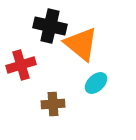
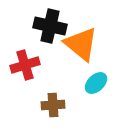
red cross: moved 4 px right
brown cross: moved 1 px down
